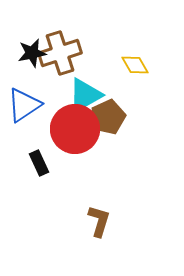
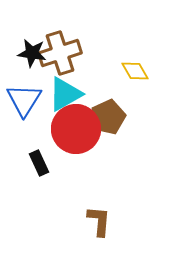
black star: rotated 20 degrees clockwise
yellow diamond: moved 6 px down
cyan triangle: moved 20 px left, 1 px up
blue triangle: moved 5 px up; rotated 24 degrees counterclockwise
red circle: moved 1 px right
brown L-shape: rotated 12 degrees counterclockwise
